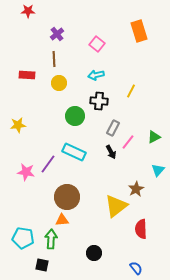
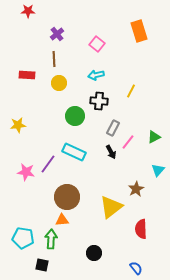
yellow triangle: moved 5 px left, 1 px down
